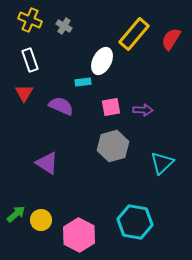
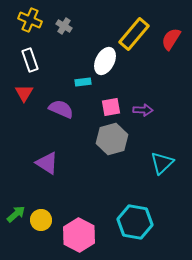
white ellipse: moved 3 px right
purple semicircle: moved 3 px down
gray hexagon: moved 1 px left, 7 px up
